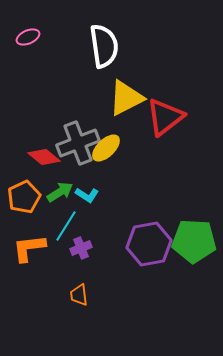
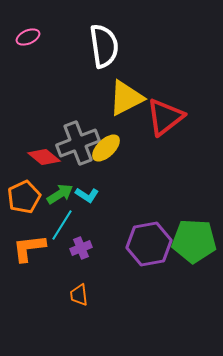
green arrow: moved 2 px down
cyan line: moved 4 px left, 1 px up
